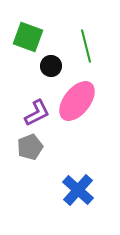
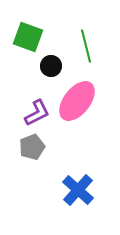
gray pentagon: moved 2 px right
